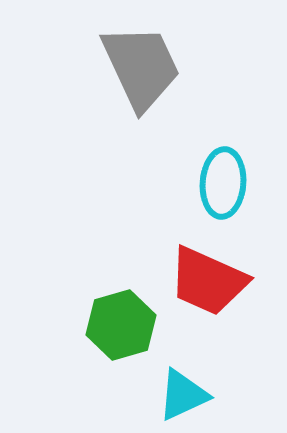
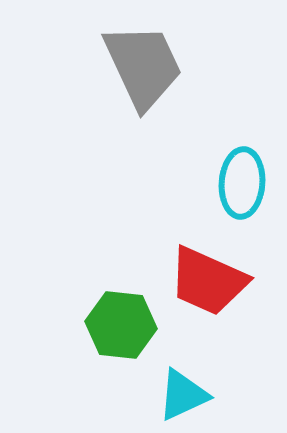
gray trapezoid: moved 2 px right, 1 px up
cyan ellipse: moved 19 px right
green hexagon: rotated 22 degrees clockwise
